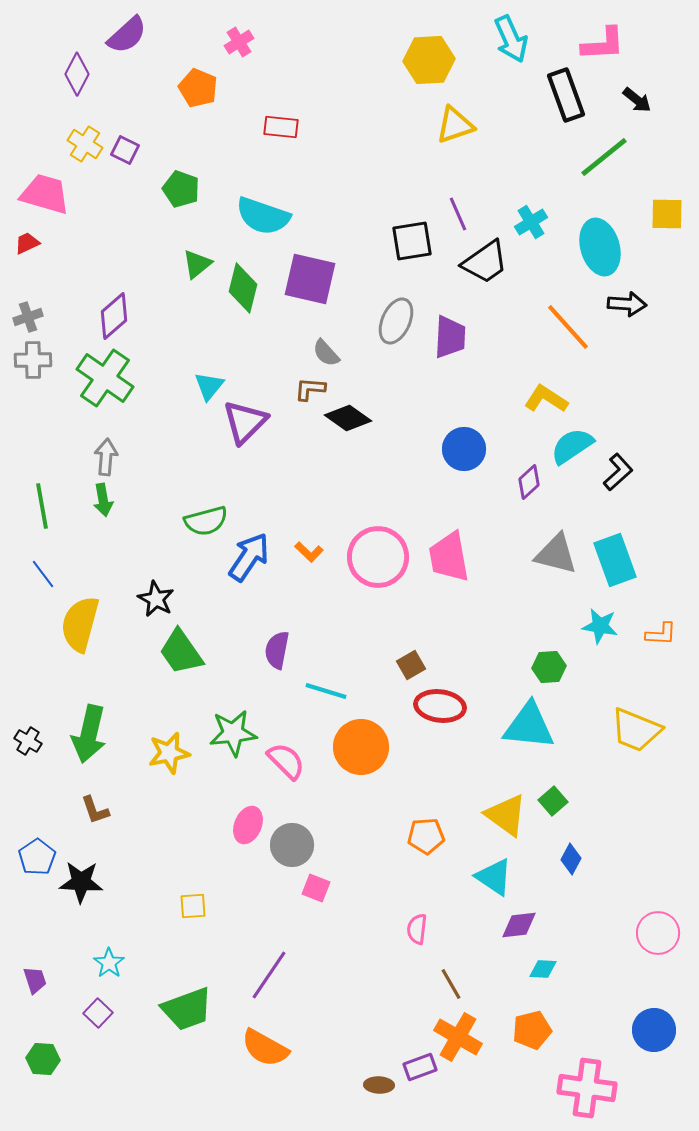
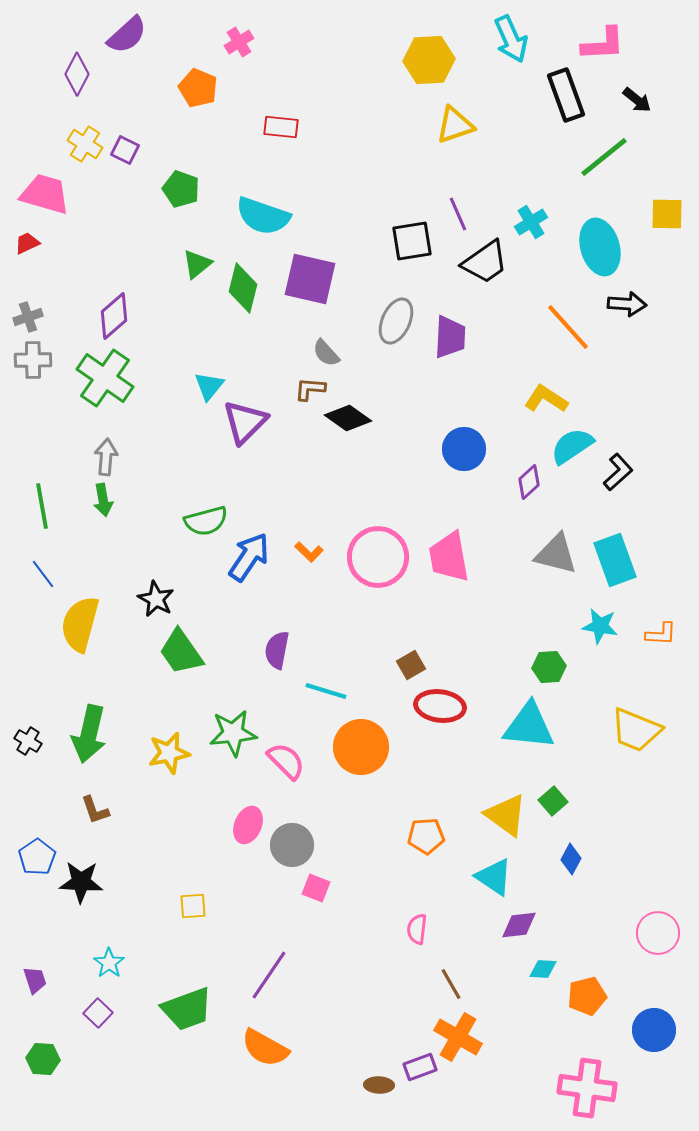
orange pentagon at (532, 1030): moved 55 px right, 34 px up
